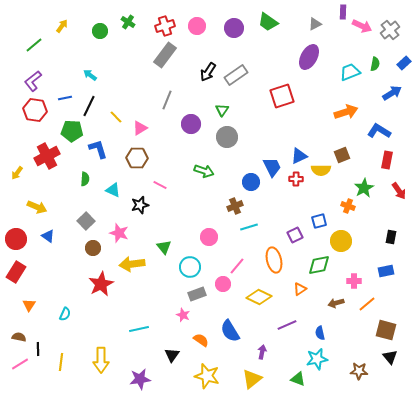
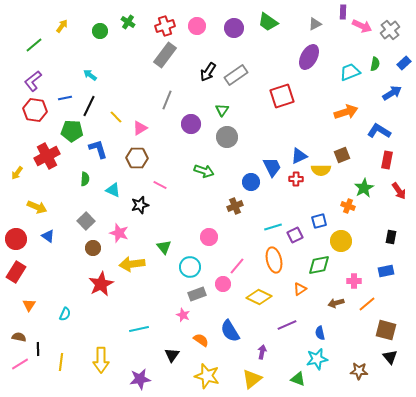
cyan line at (249, 227): moved 24 px right
